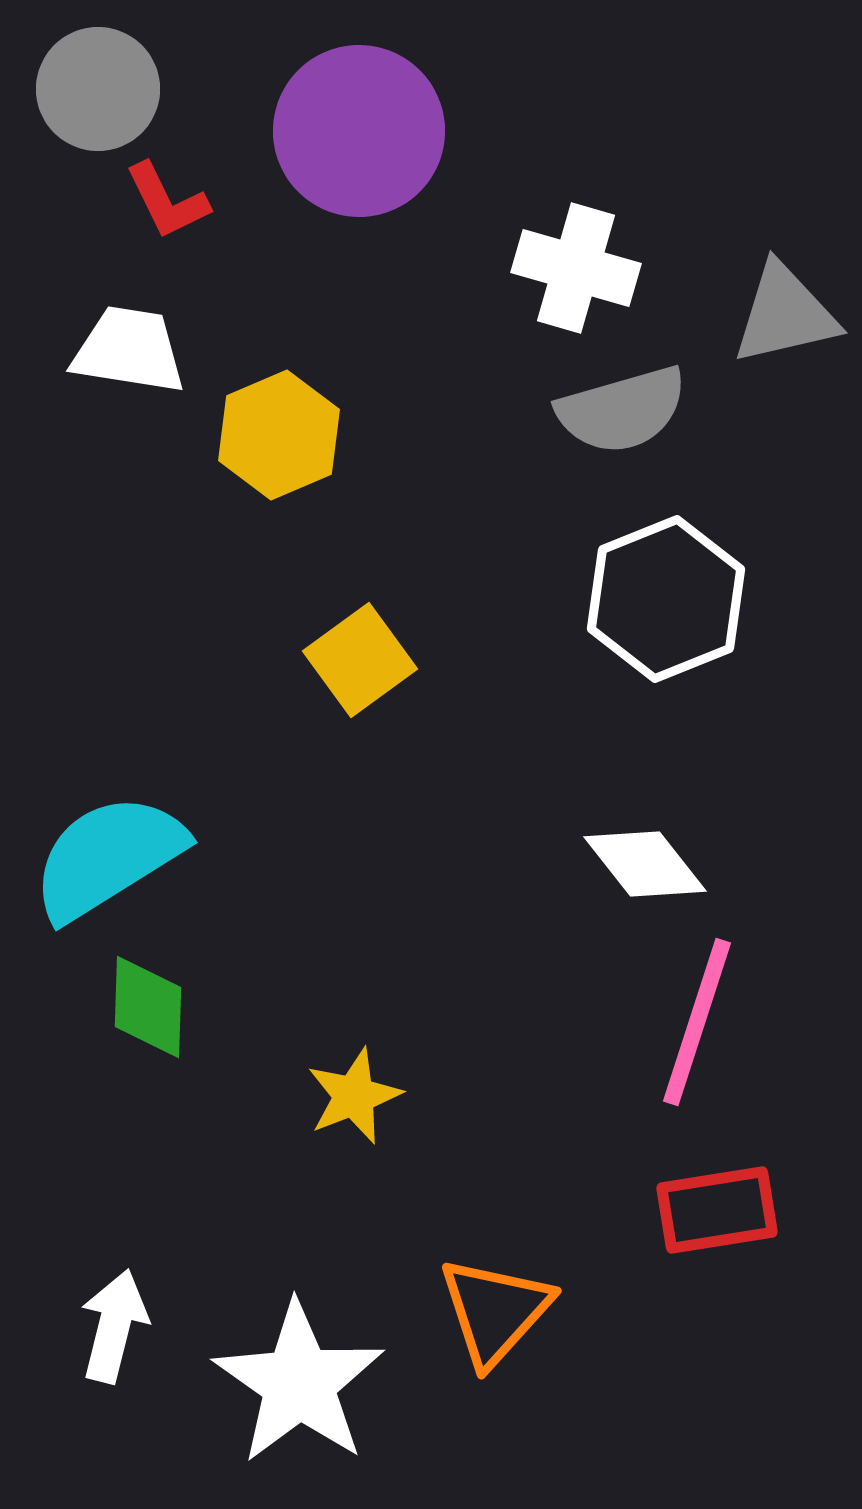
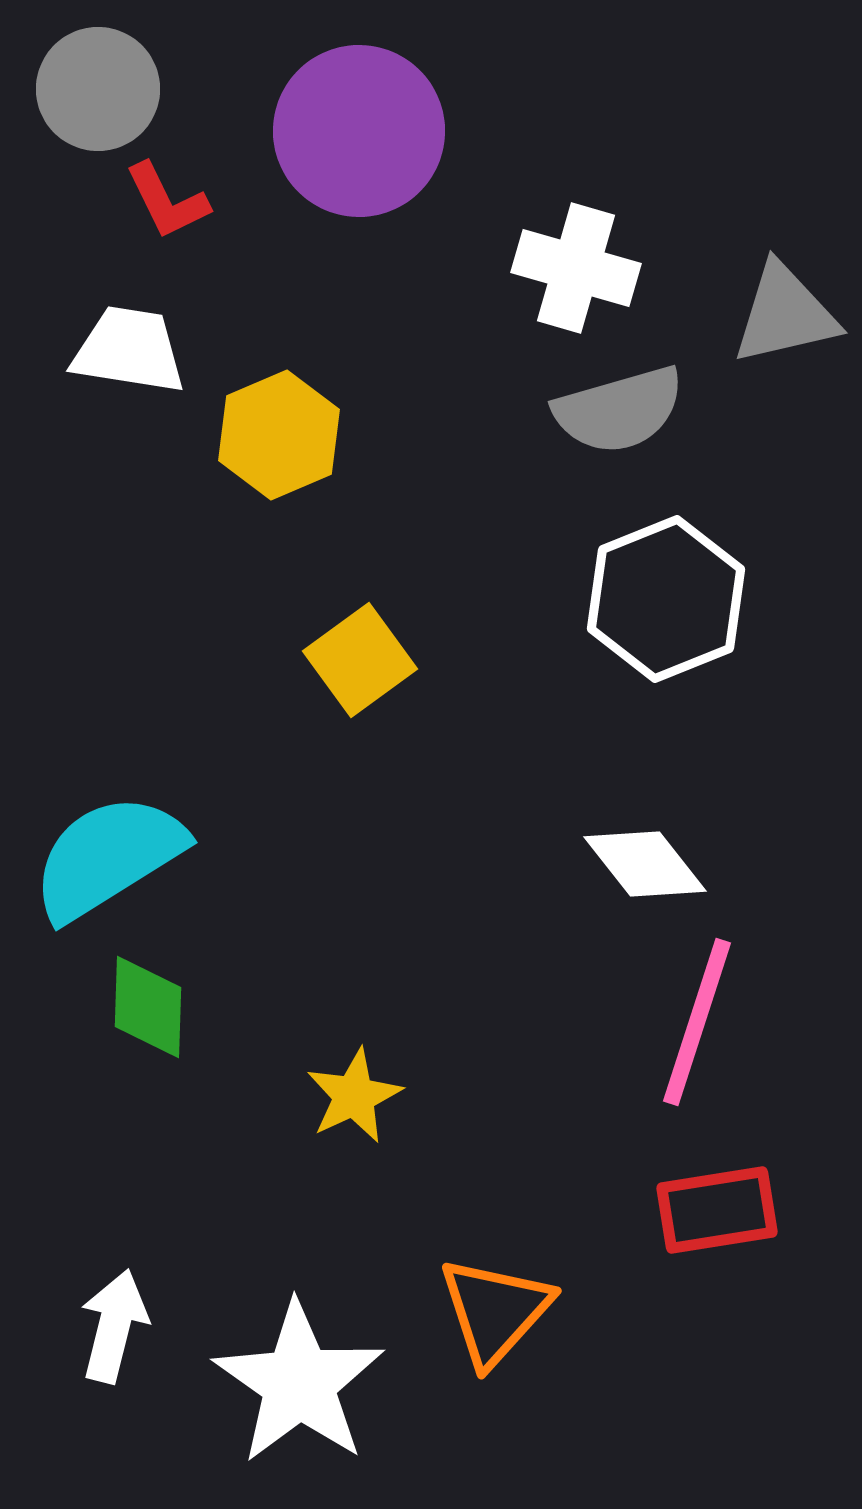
gray semicircle: moved 3 px left
yellow star: rotated 4 degrees counterclockwise
